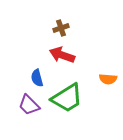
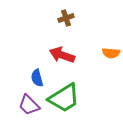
brown cross: moved 5 px right, 10 px up
orange semicircle: moved 3 px right, 26 px up
green trapezoid: moved 3 px left
